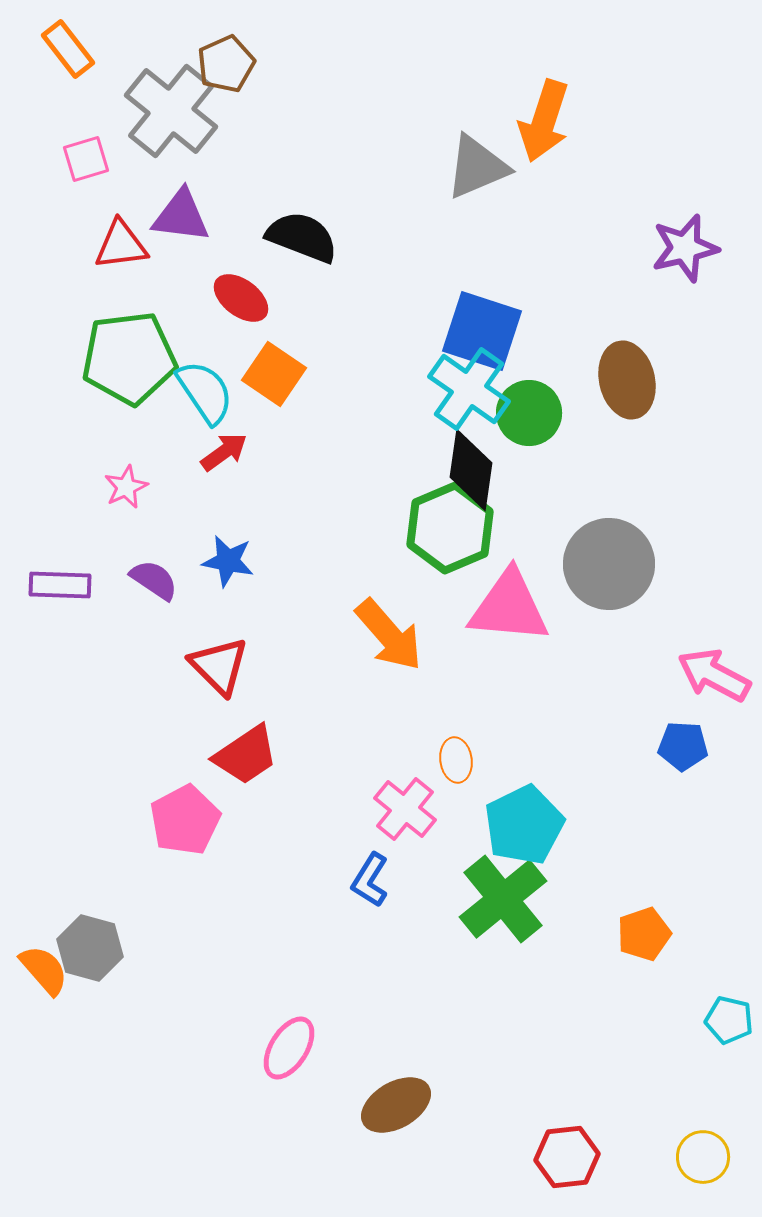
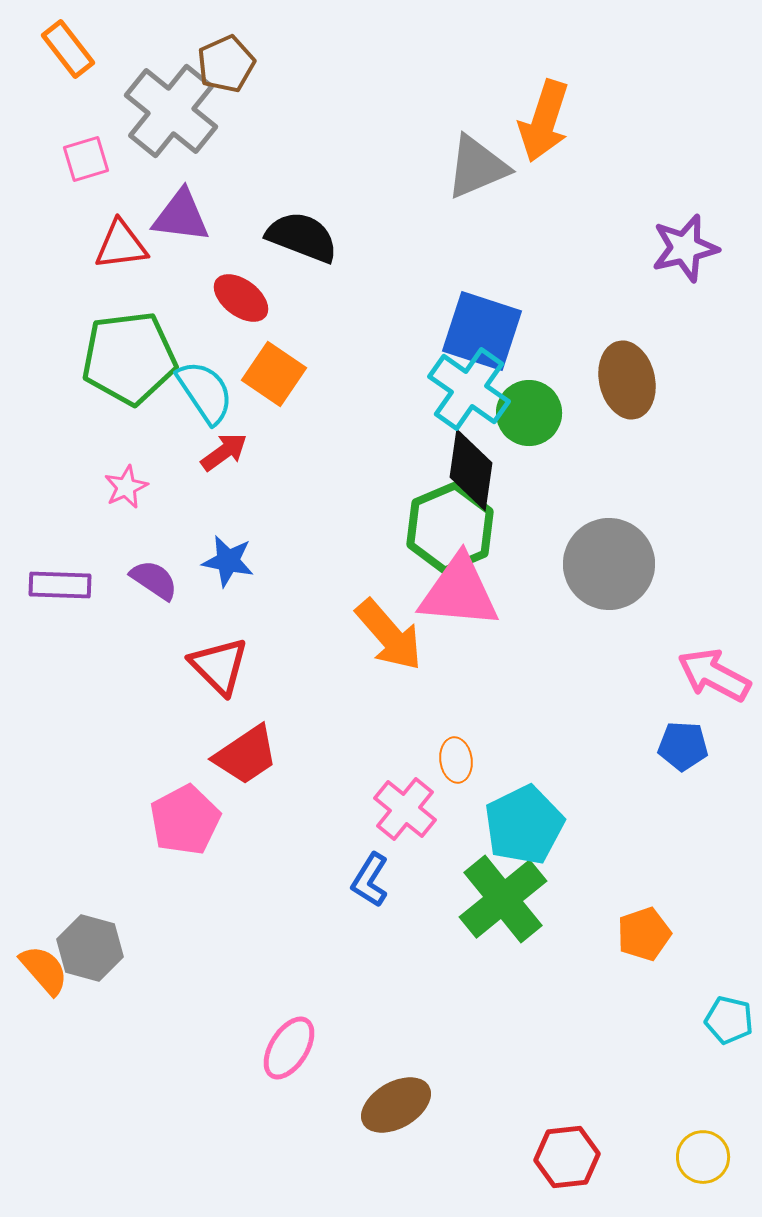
pink triangle at (509, 607): moved 50 px left, 15 px up
